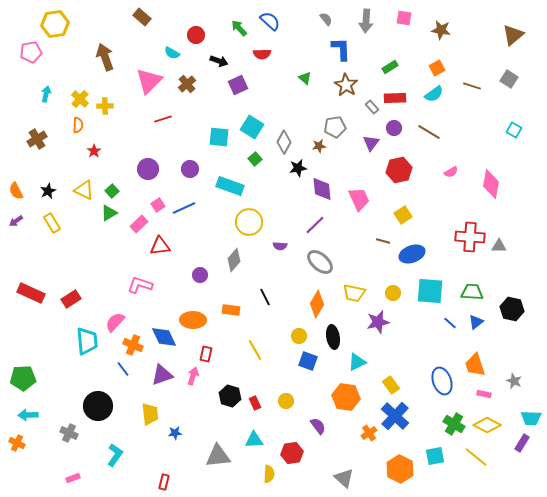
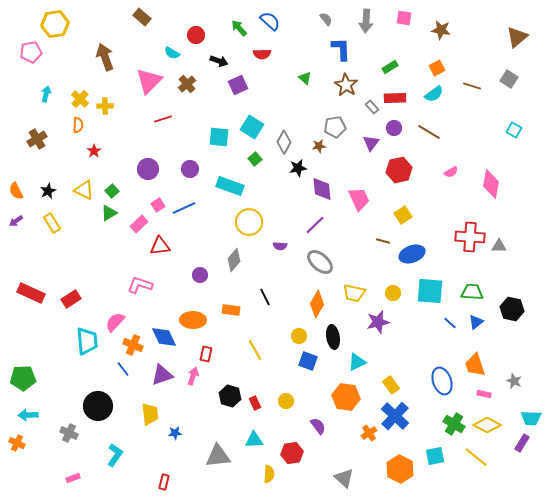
brown triangle at (513, 35): moved 4 px right, 2 px down
